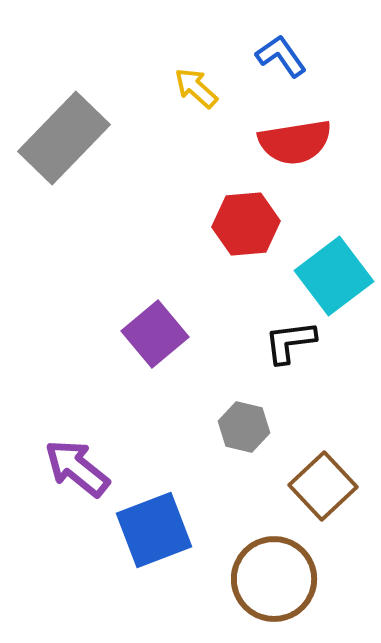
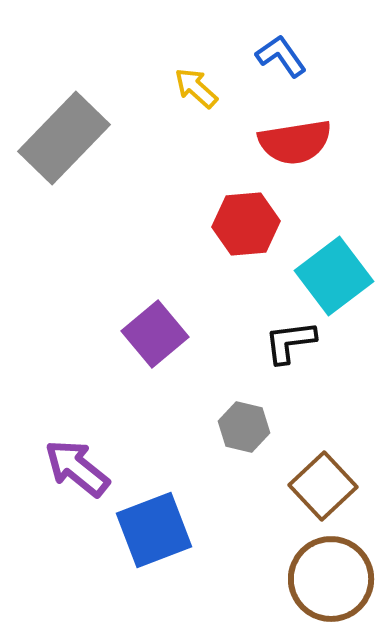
brown circle: moved 57 px right
